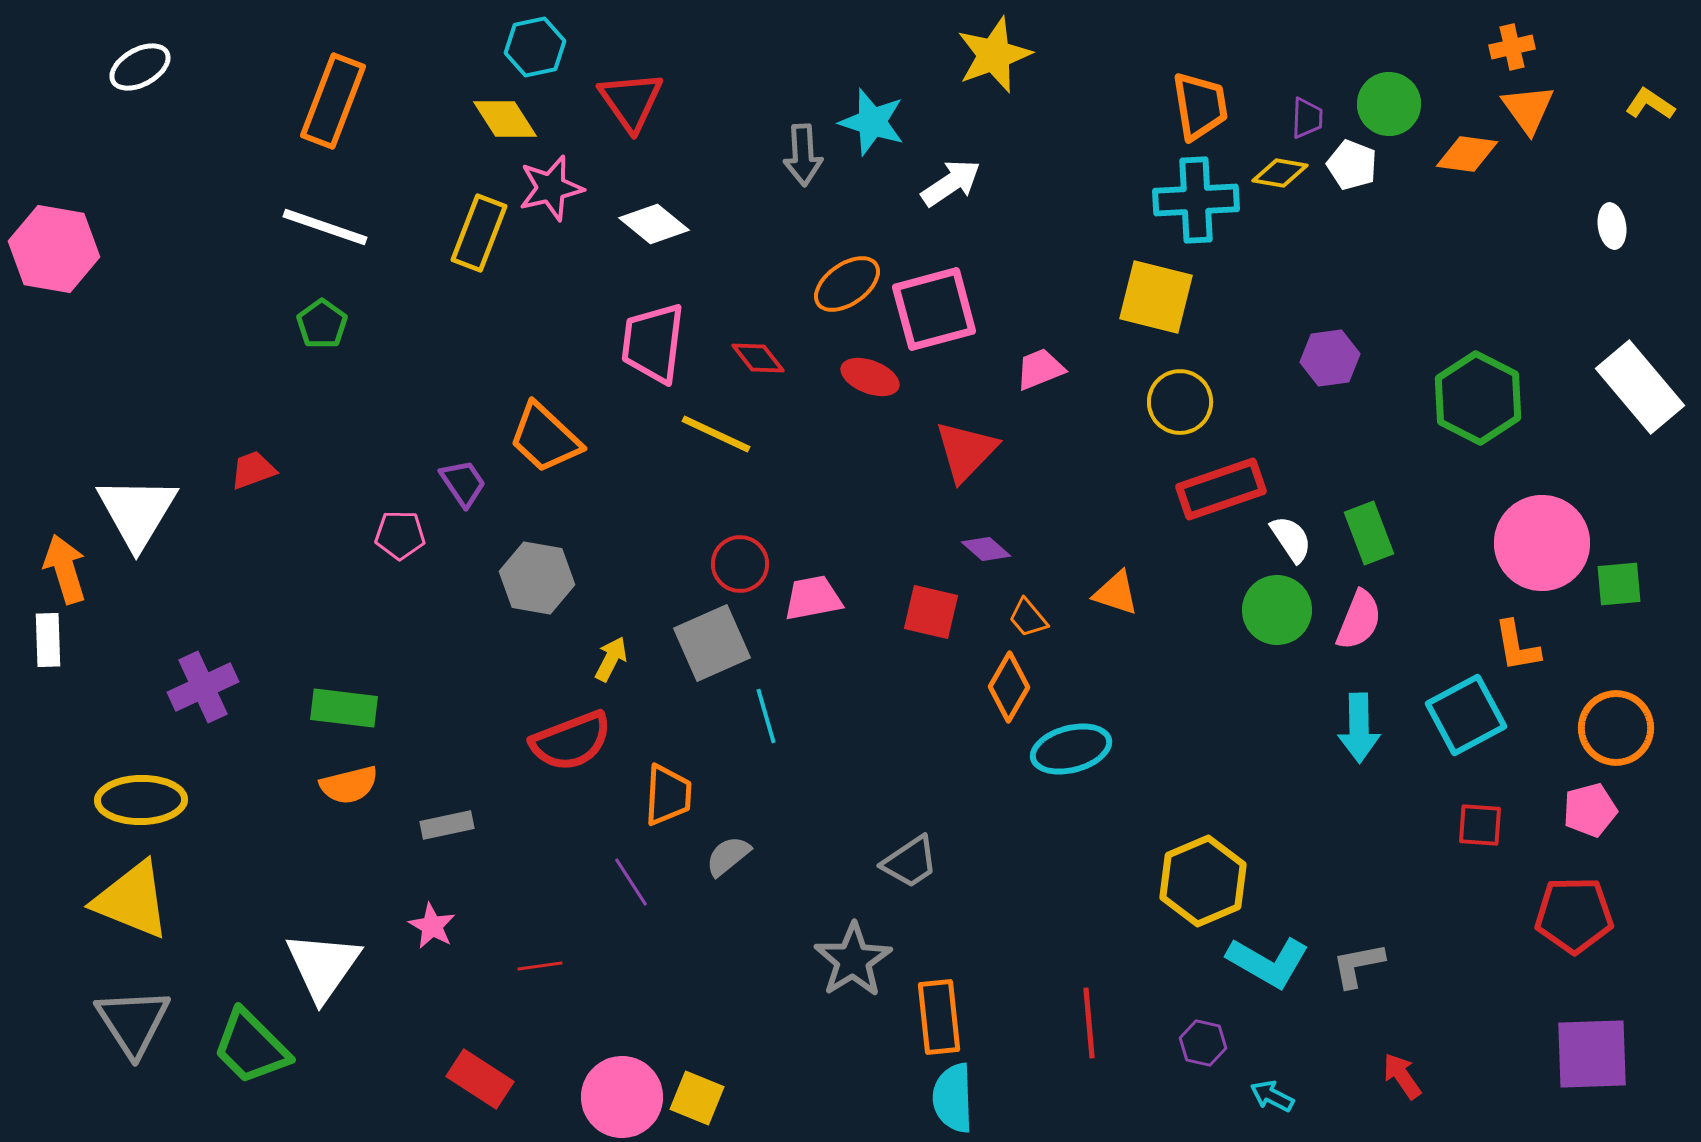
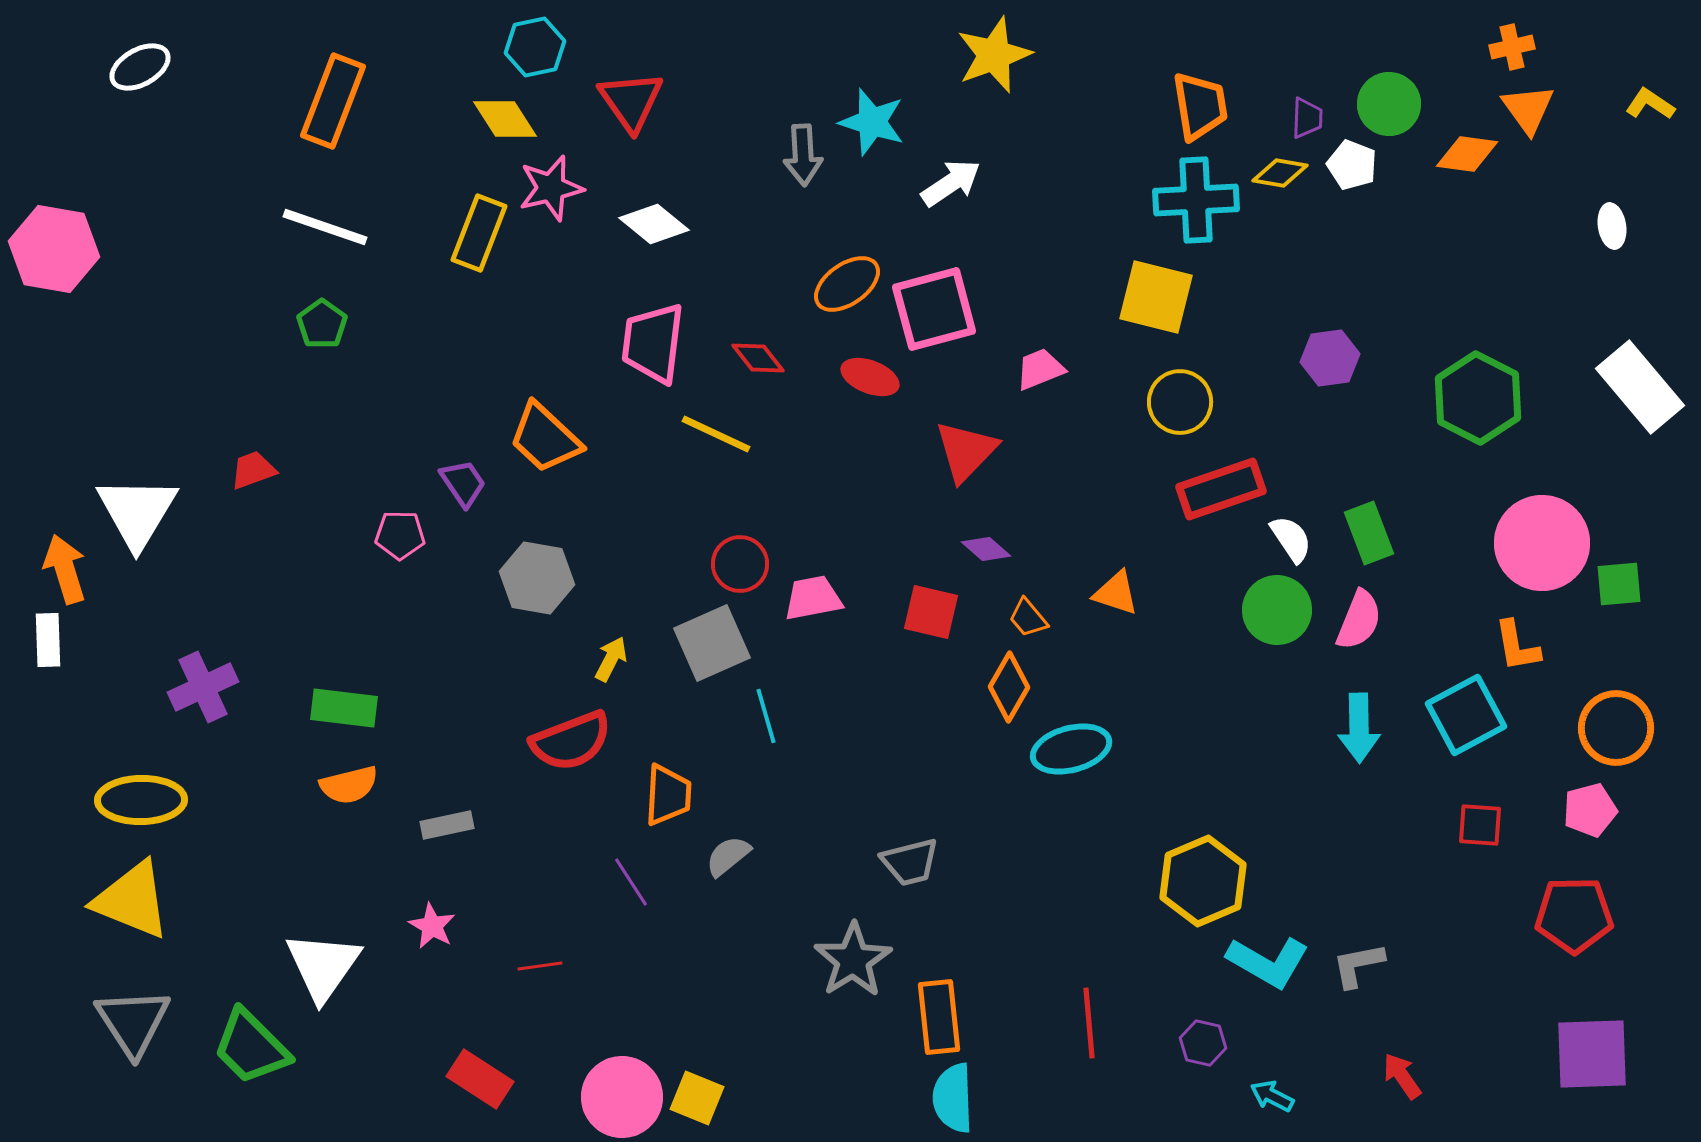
gray trapezoid at (910, 862): rotated 20 degrees clockwise
